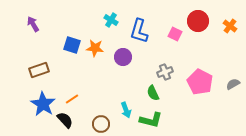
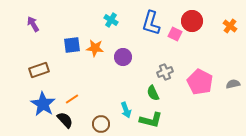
red circle: moved 6 px left
blue L-shape: moved 12 px right, 8 px up
blue square: rotated 24 degrees counterclockwise
gray semicircle: rotated 16 degrees clockwise
